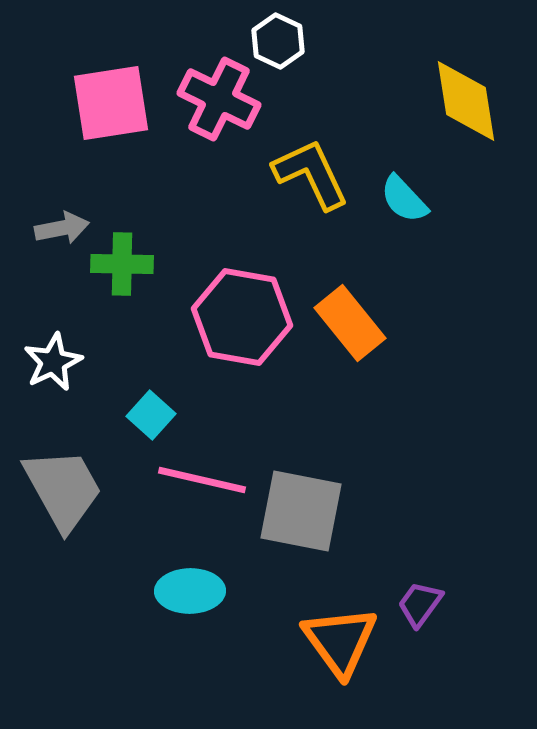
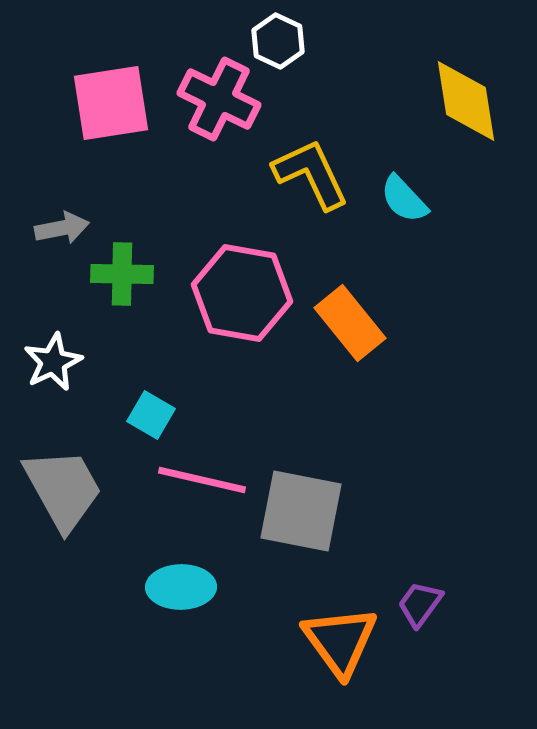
green cross: moved 10 px down
pink hexagon: moved 24 px up
cyan square: rotated 12 degrees counterclockwise
cyan ellipse: moved 9 px left, 4 px up
